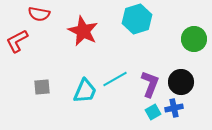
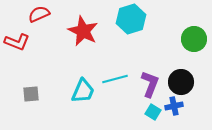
red semicircle: rotated 145 degrees clockwise
cyan hexagon: moved 6 px left
red L-shape: moved 1 px down; rotated 130 degrees counterclockwise
cyan line: rotated 15 degrees clockwise
gray square: moved 11 px left, 7 px down
cyan trapezoid: moved 2 px left
blue cross: moved 2 px up
cyan square: rotated 28 degrees counterclockwise
